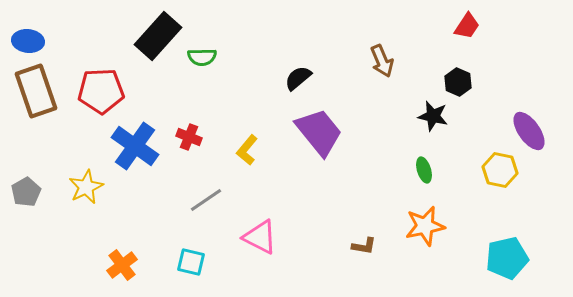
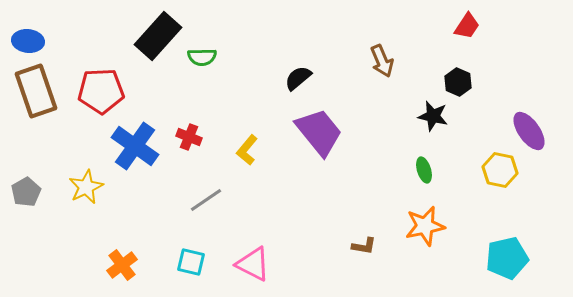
pink triangle: moved 7 px left, 27 px down
